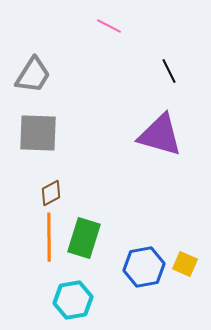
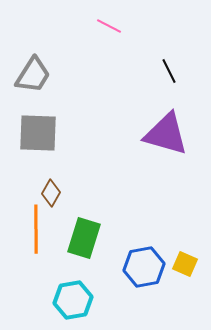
purple triangle: moved 6 px right, 1 px up
brown diamond: rotated 32 degrees counterclockwise
orange line: moved 13 px left, 8 px up
